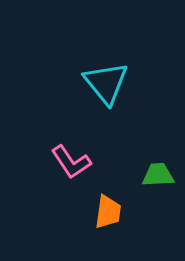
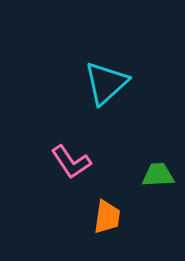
cyan triangle: rotated 27 degrees clockwise
orange trapezoid: moved 1 px left, 5 px down
